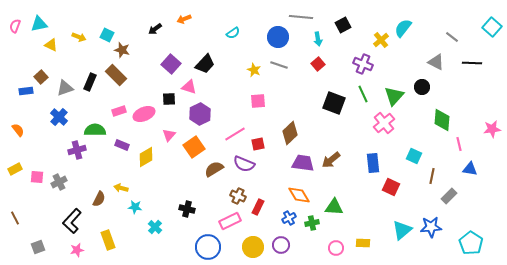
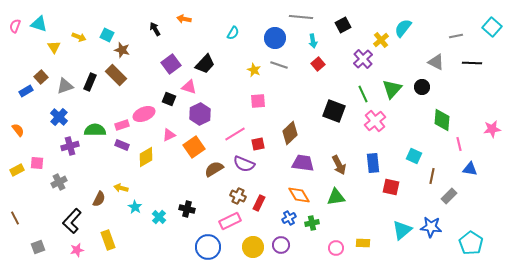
orange arrow at (184, 19): rotated 32 degrees clockwise
cyan triangle at (39, 24): rotated 30 degrees clockwise
black arrow at (155, 29): rotated 96 degrees clockwise
cyan semicircle at (233, 33): rotated 24 degrees counterclockwise
blue circle at (278, 37): moved 3 px left, 1 px down
gray line at (452, 37): moved 4 px right, 1 px up; rotated 48 degrees counterclockwise
cyan arrow at (318, 39): moved 5 px left, 2 px down
yellow triangle at (51, 45): moved 3 px right, 2 px down; rotated 32 degrees clockwise
purple square at (171, 64): rotated 12 degrees clockwise
purple cross at (363, 64): moved 5 px up; rotated 24 degrees clockwise
gray triangle at (65, 88): moved 2 px up
blue rectangle at (26, 91): rotated 24 degrees counterclockwise
green triangle at (394, 96): moved 2 px left, 7 px up
black square at (169, 99): rotated 24 degrees clockwise
black square at (334, 103): moved 8 px down
pink rectangle at (119, 111): moved 3 px right, 14 px down
pink cross at (384, 123): moved 9 px left, 2 px up
pink triangle at (169, 135): rotated 24 degrees clockwise
purple cross at (77, 150): moved 7 px left, 4 px up
brown arrow at (331, 160): moved 8 px right, 5 px down; rotated 78 degrees counterclockwise
yellow rectangle at (15, 169): moved 2 px right, 1 px down
pink square at (37, 177): moved 14 px up
red square at (391, 187): rotated 12 degrees counterclockwise
cyan star at (135, 207): rotated 24 degrees clockwise
red rectangle at (258, 207): moved 1 px right, 4 px up
green triangle at (334, 207): moved 2 px right, 10 px up; rotated 12 degrees counterclockwise
cyan cross at (155, 227): moved 4 px right, 10 px up
blue star at (431, 227): rotated 10 degrees clockwise
